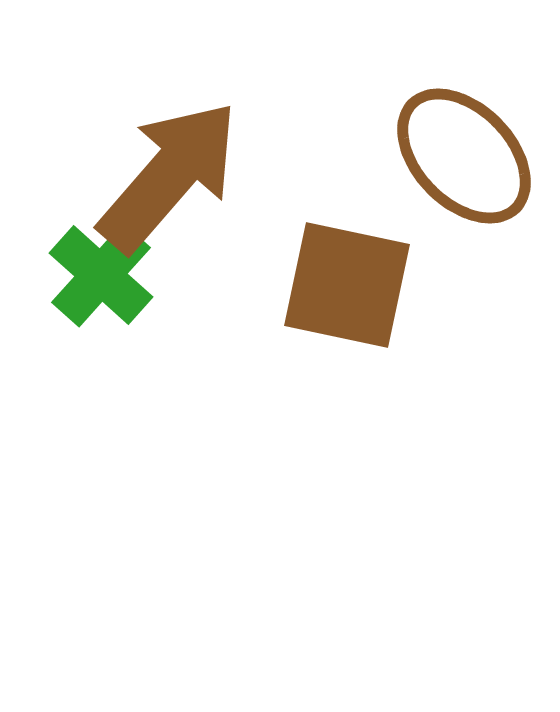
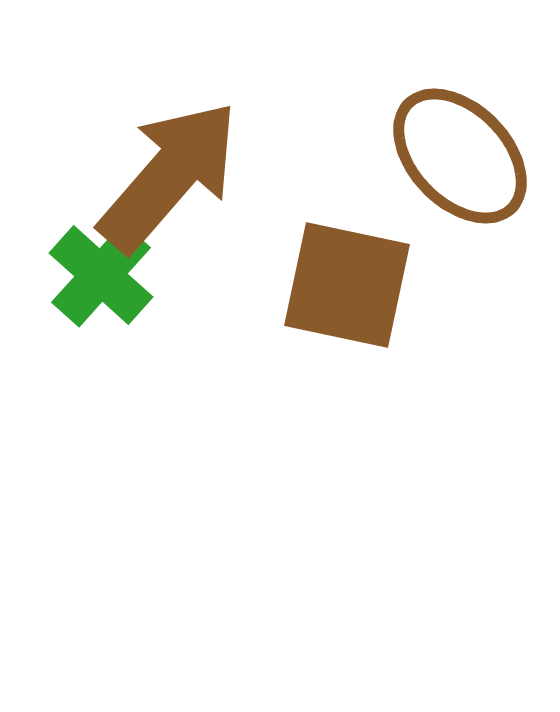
brown ellipse: moved 4 px left
